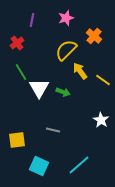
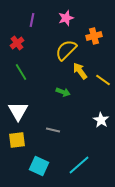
orange cross: rotated 35 degrees clockwise
white triangle: moved 21 px left, 23 px down
